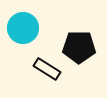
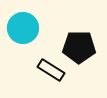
black rectangle: moved 4 px right, 1 px down
